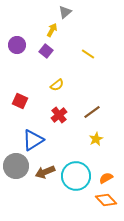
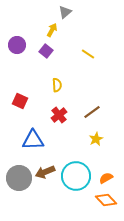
yellow semicircle: rotated 56 degrees counterclockwise
blue triangle: rotated 30 degrees clockwise
gray circle: moved 3 px right, 12 px down
